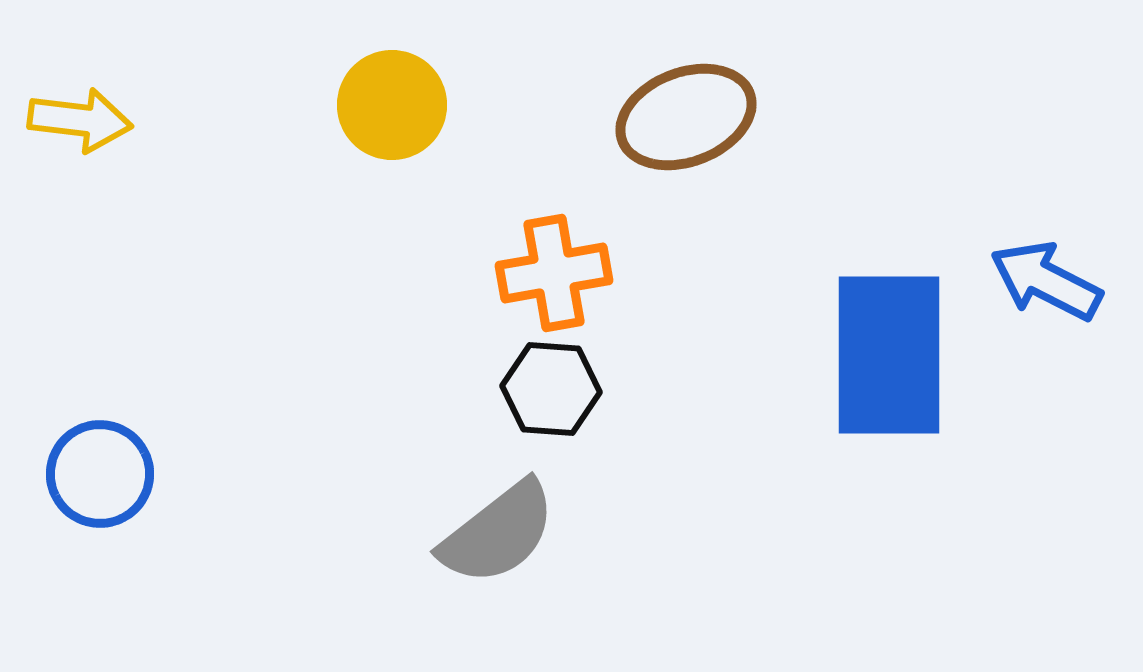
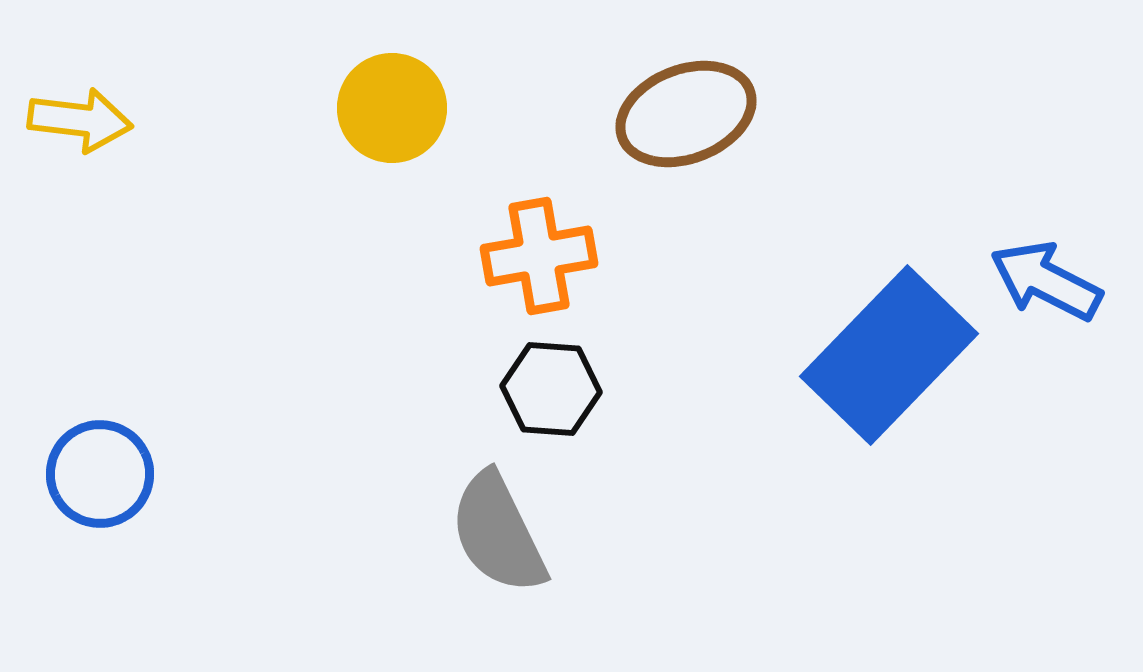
yellow circle: moved 3 px down
brown ellipse: moved 3 px up
orange cross: moved 15 px left, 17 px up
blue rectangle: rotated 44 degrees clockwise
gray semicircle: rotated 102 degrees clockwise
